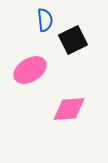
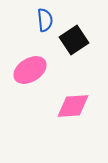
black square: moved 1 px right; rotated 8 degrees counterclockwise
pink diamond: moved 4 px right, 3 px up
